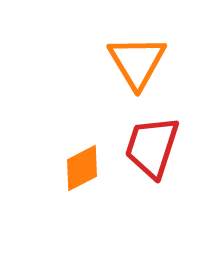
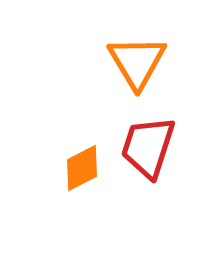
red trapezoid: moved 4 px left
